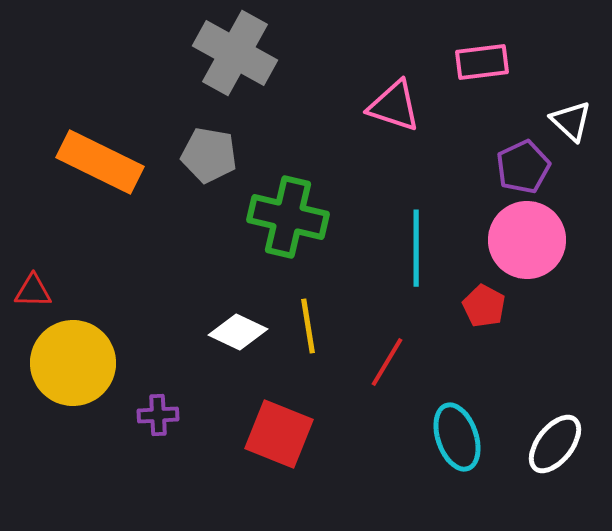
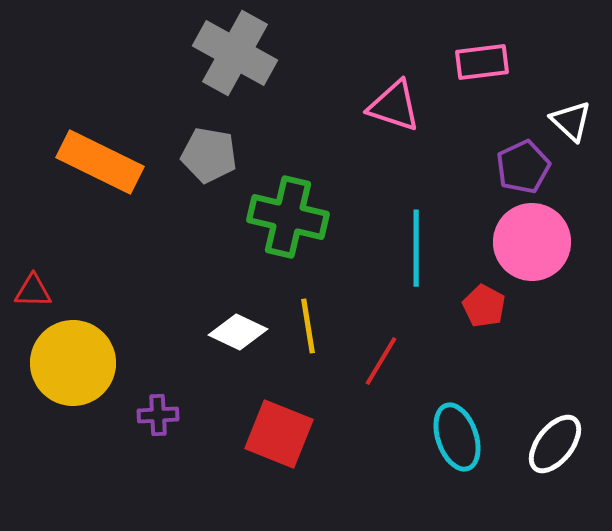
pink circle: moved 5 px right, 2 px down
red line: moved 6 px left, 1 px up
